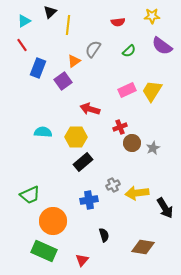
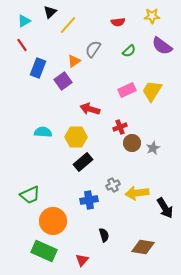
yellow line: rotated 36 degrees clockwise
